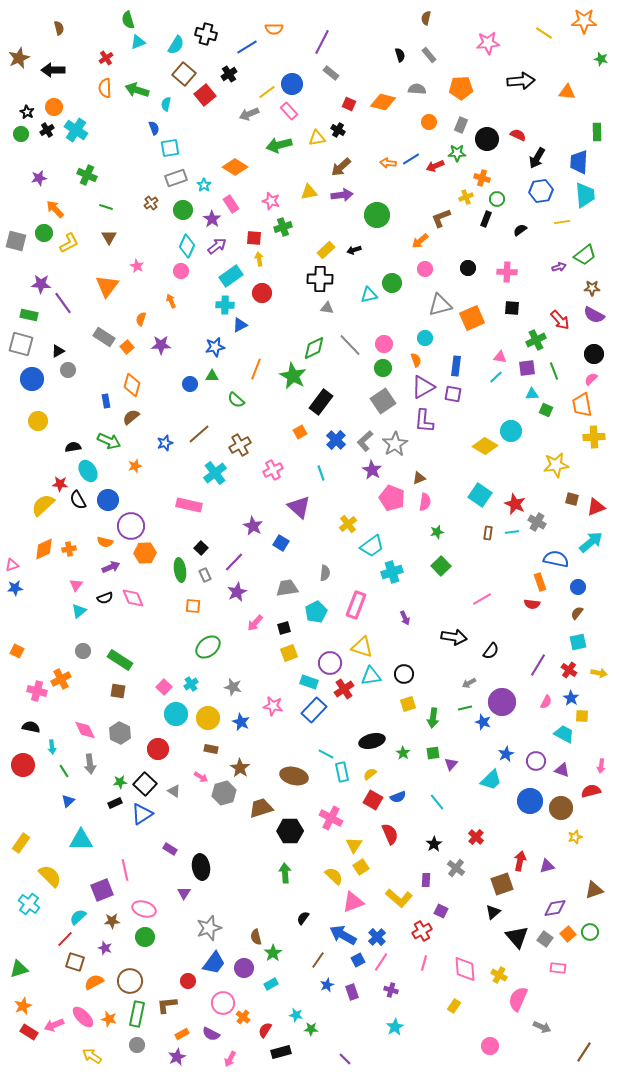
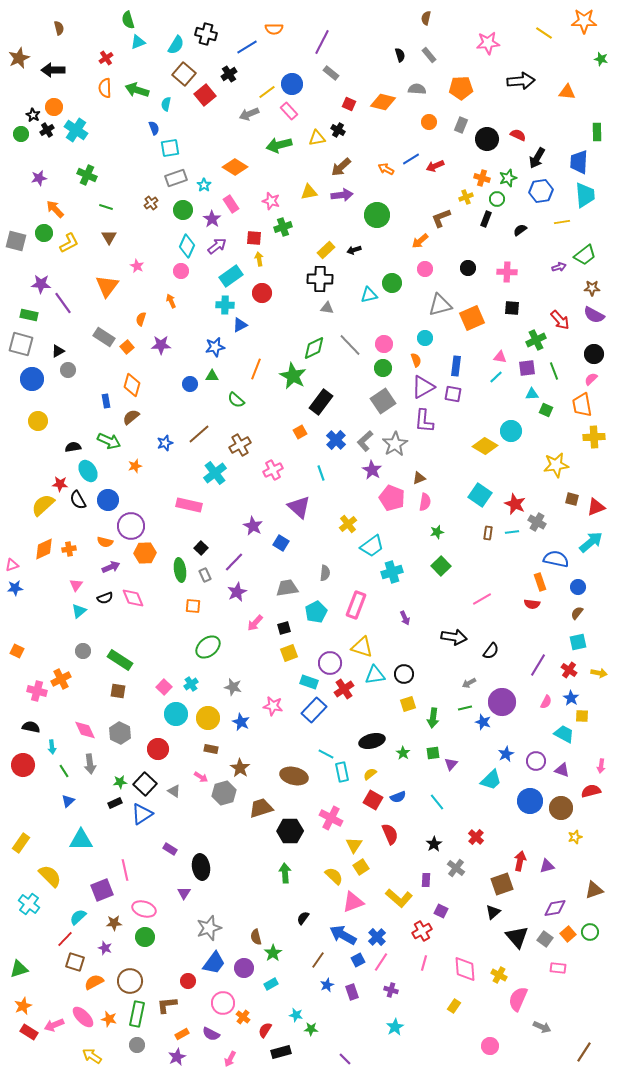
black star at (27, 112): moved 6 px right, 3 px down
green star at (457, 153): moved 51 px right, 25 px down; rotated 18 degrees counterclockwise
orange arrow at (388, 163): moved 2 px left, 6 px down; rotated 21 degrees clockwise
cyan triangle at (371, 676): moved 4 px right, 1 px up
brown star at (112, 921): moved 2 px right, 2 px down
